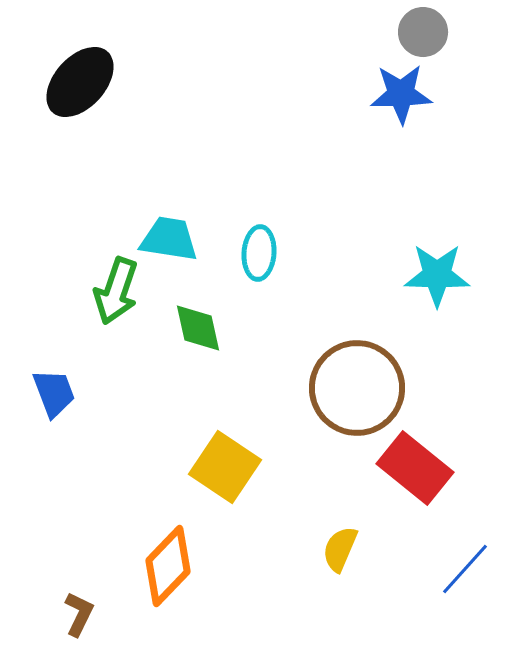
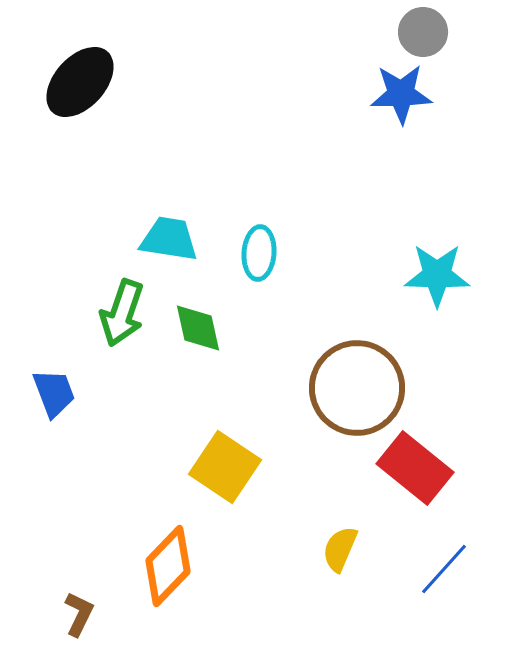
green arrow: moved 6 px right, 22 px down
blue line: moved 21 px left
